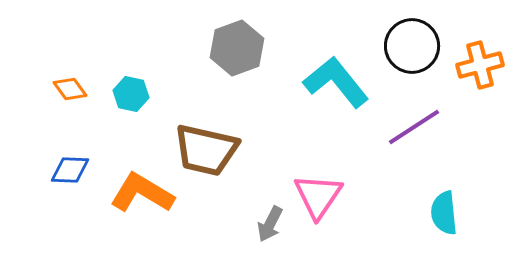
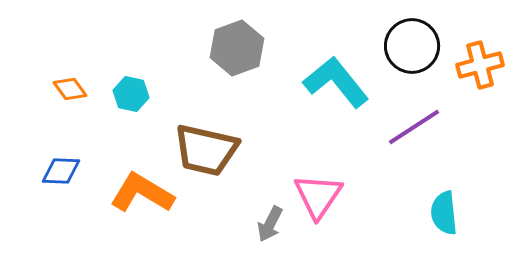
blue diamond: moved 9 px left, 1 px down
